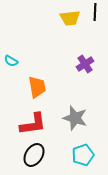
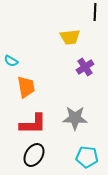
yellow trapezoid: moved 19 px down
purple cross: moved 3 px down
orange trapezoid: moved 11 px left
gray star: rotated 15 degrees counterclockwise
red L-shape: rotated 8 degrees clockwise
cyan pentagon: moved 4 px right, 2 px down; rotated 25 degrees clockwise
